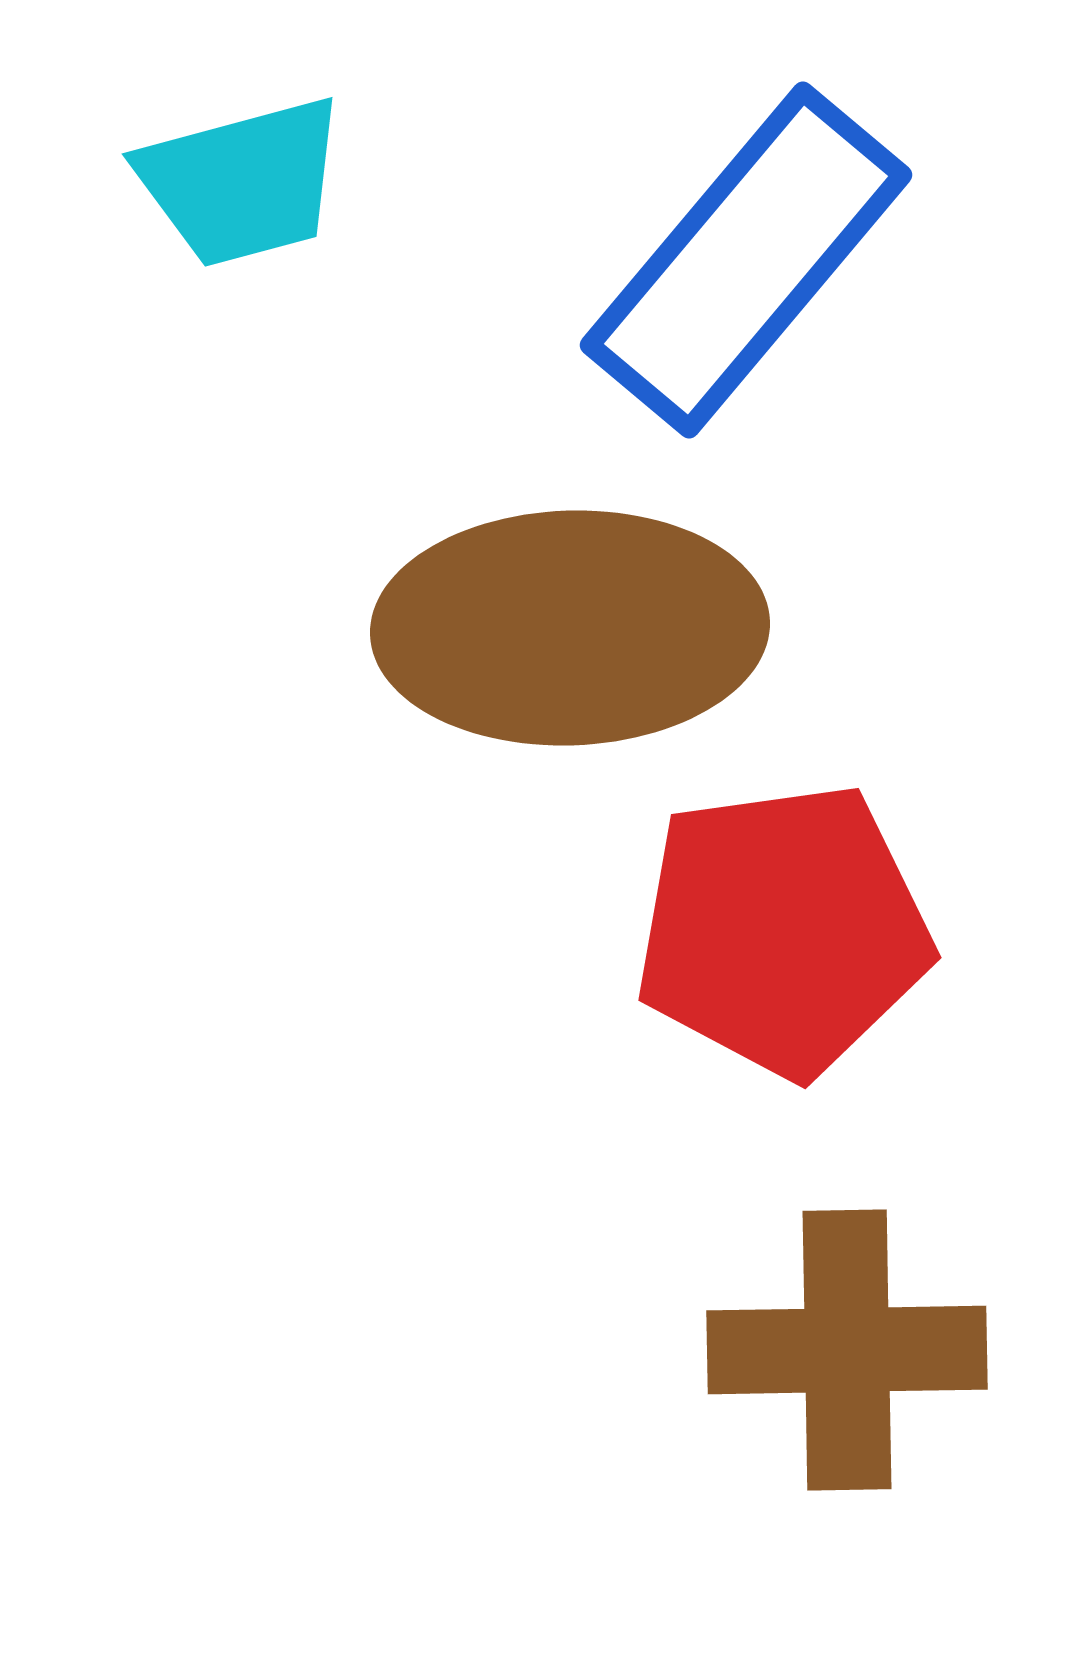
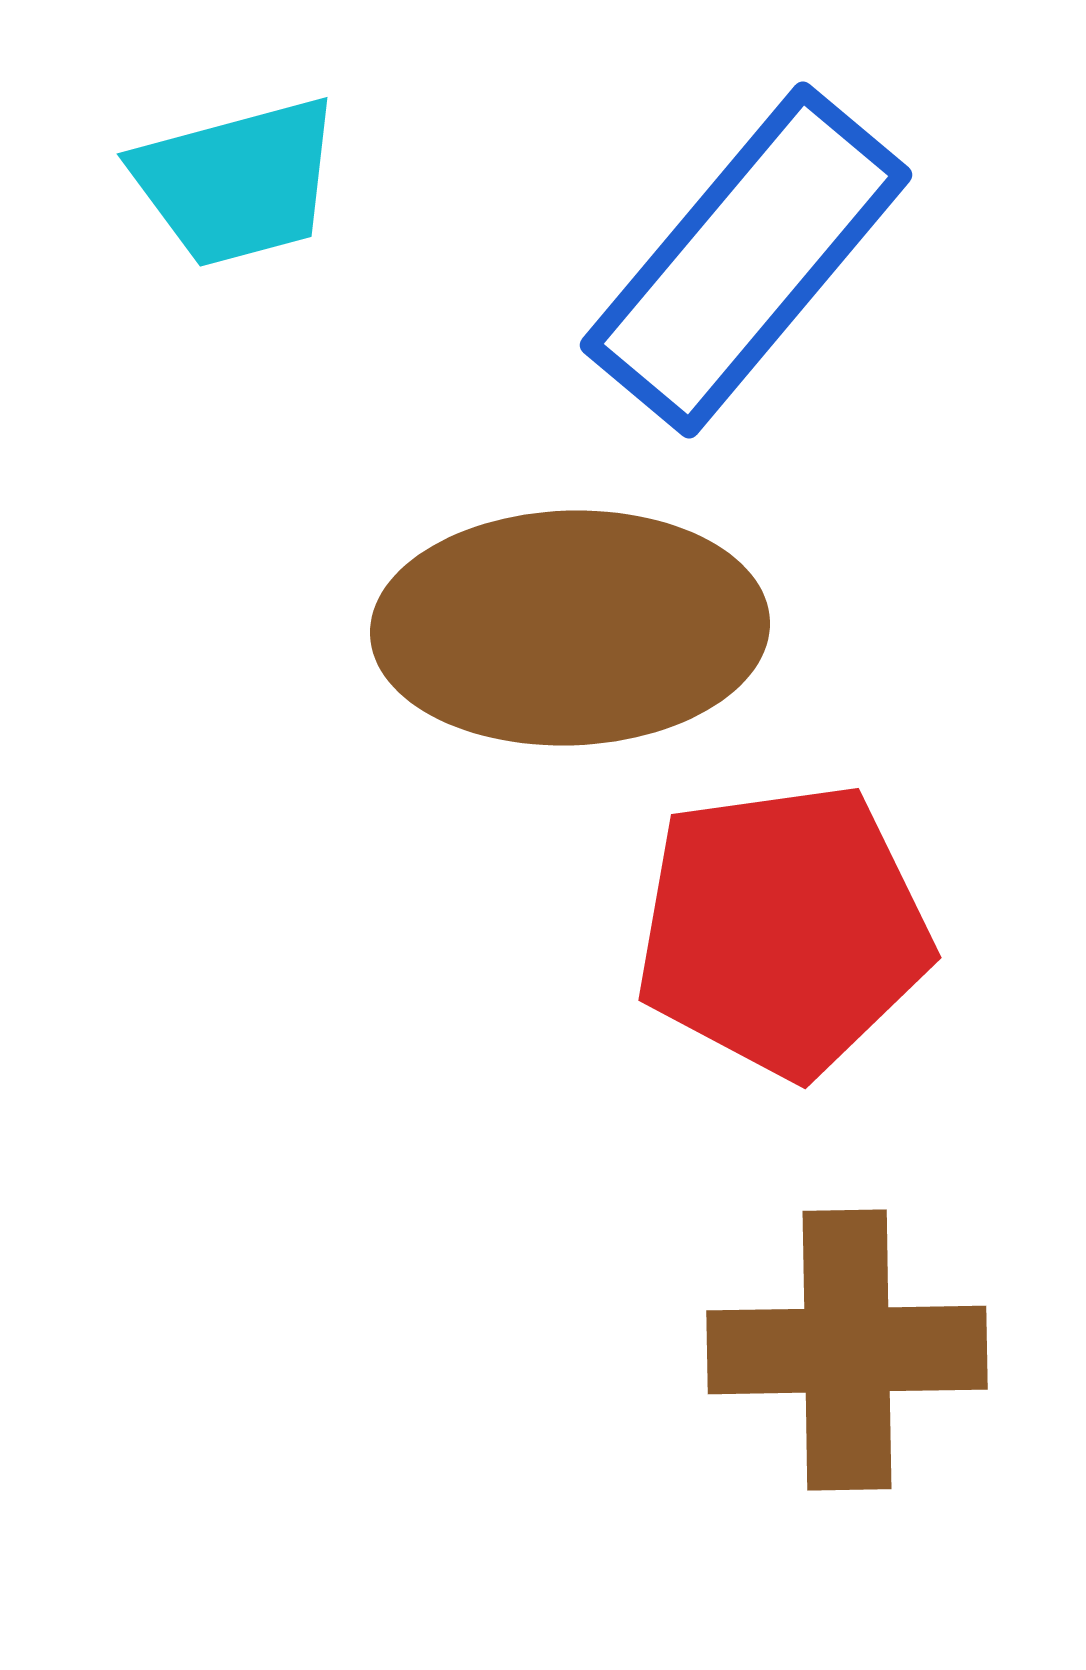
cyan trapezoid: moved 5 px left
